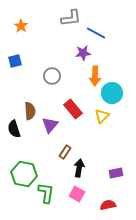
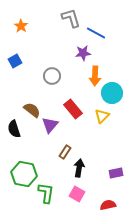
gray L-shape: rotated 100 degrees counterclockwise
blue square: rotated 16 degrees counterclockwise
brown semicircle: moved 2 px right, 1 px up; rotated 48 degrees counterclockwise
